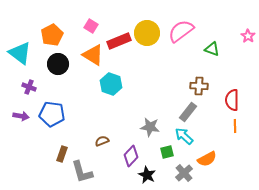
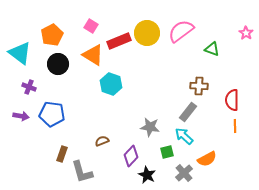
pink star: moved 2 px left, 3 px up
